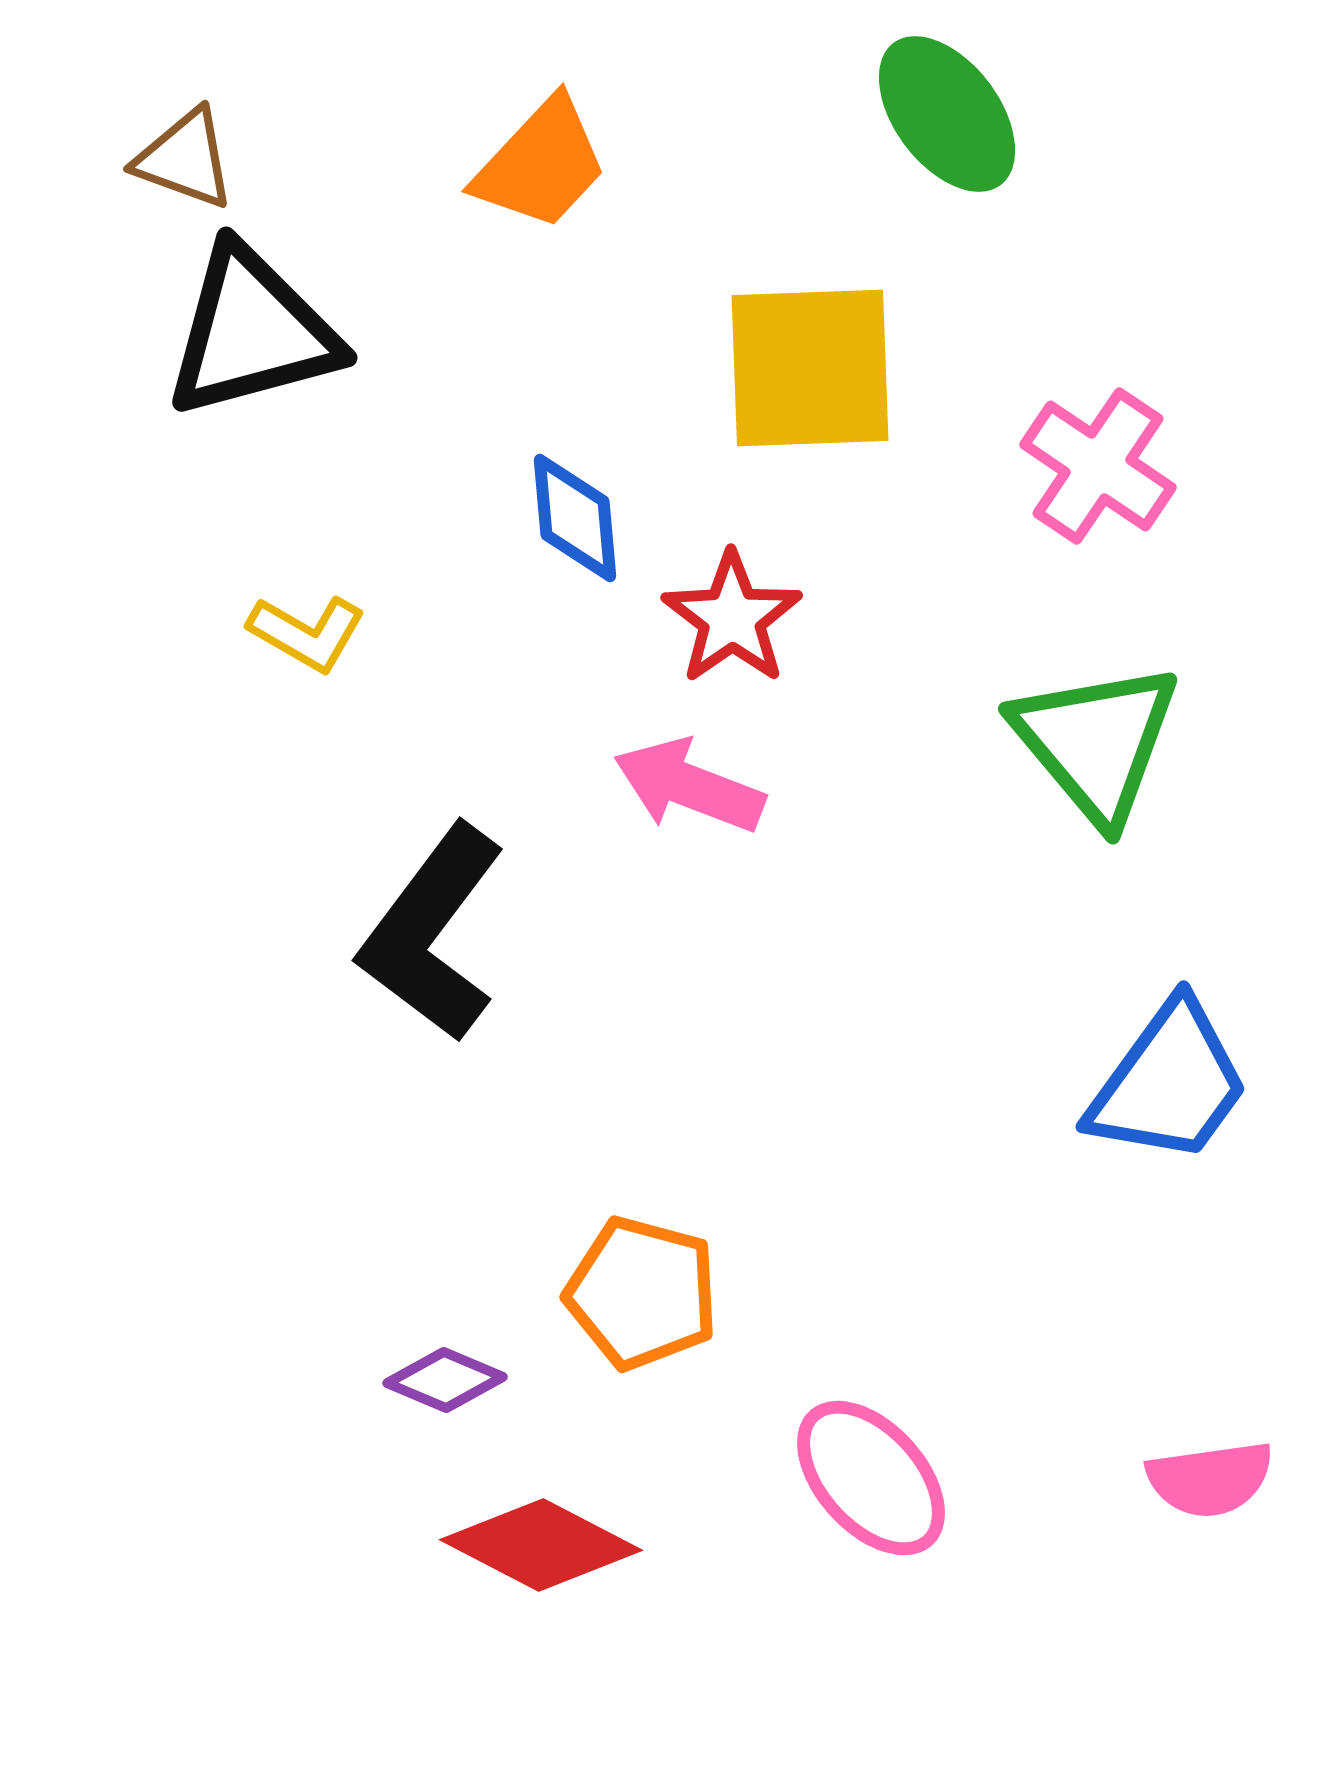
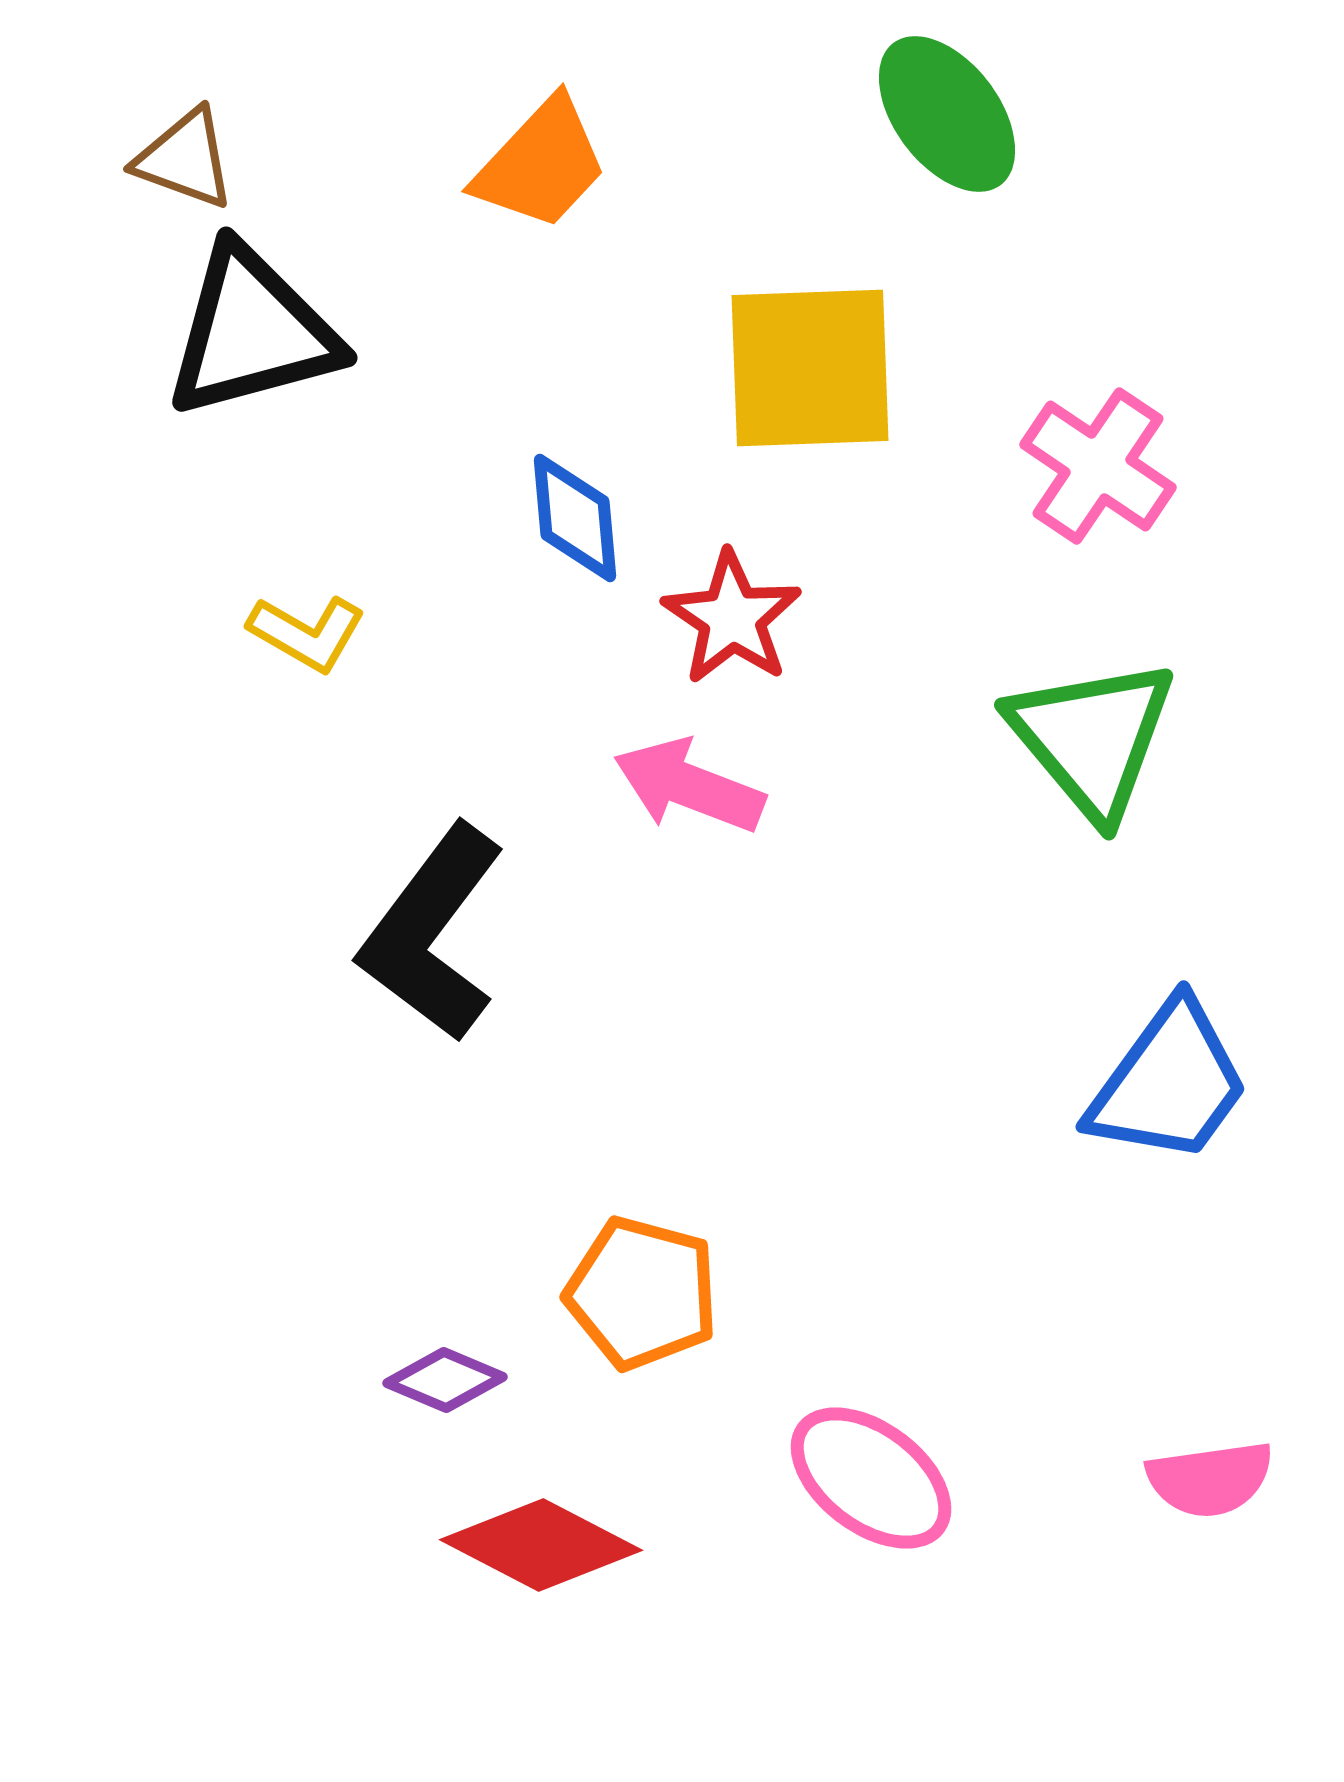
red star: rotated 3 degrees counterclockwise
green triangle: moved 4 px left, 4 px up
pink ellipse: rotated 11 degrees counterclockwise
